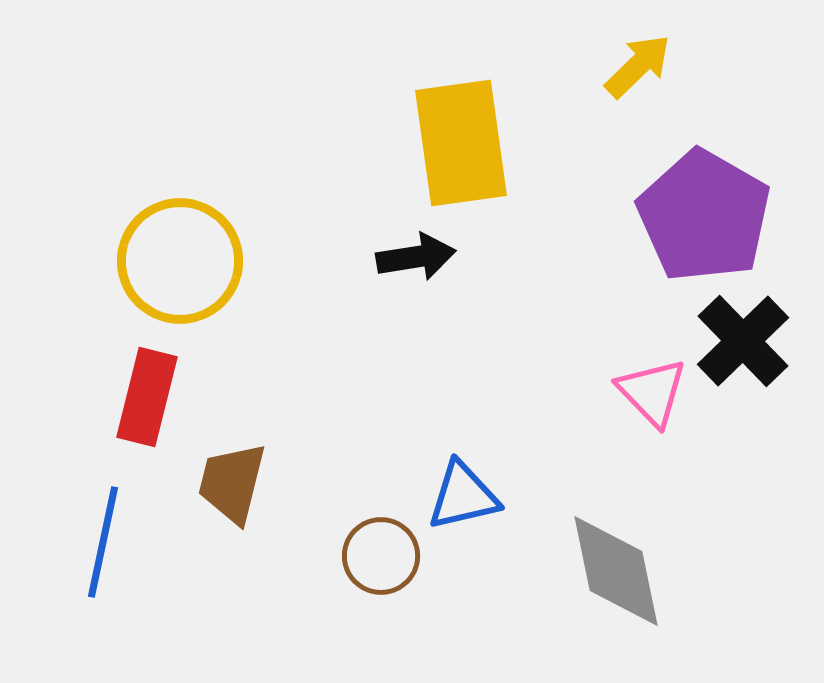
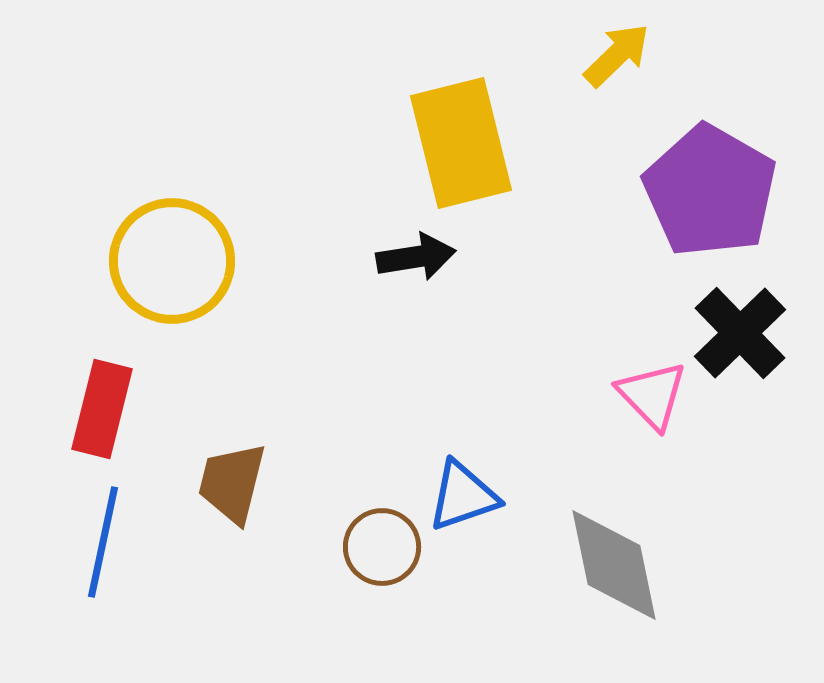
yellow arrow: moved 21 px left, 11 px up
yellow rectangle: rotated 6 degrees counterclockwise
purple pentagon: moved 6 px right, 25 px up
yellow circle: moved 8 px left
black cross: moved 3 px left, 8 px up
pink triangle: moved 3 px down
red rectangle: moved 45 px left, 12 px down
blue triangle: rotated 6 degrees counterclockwise
brown circle: moved 1 px right, 9 px up
gray diamond: moved 2 px left, 6 px up
